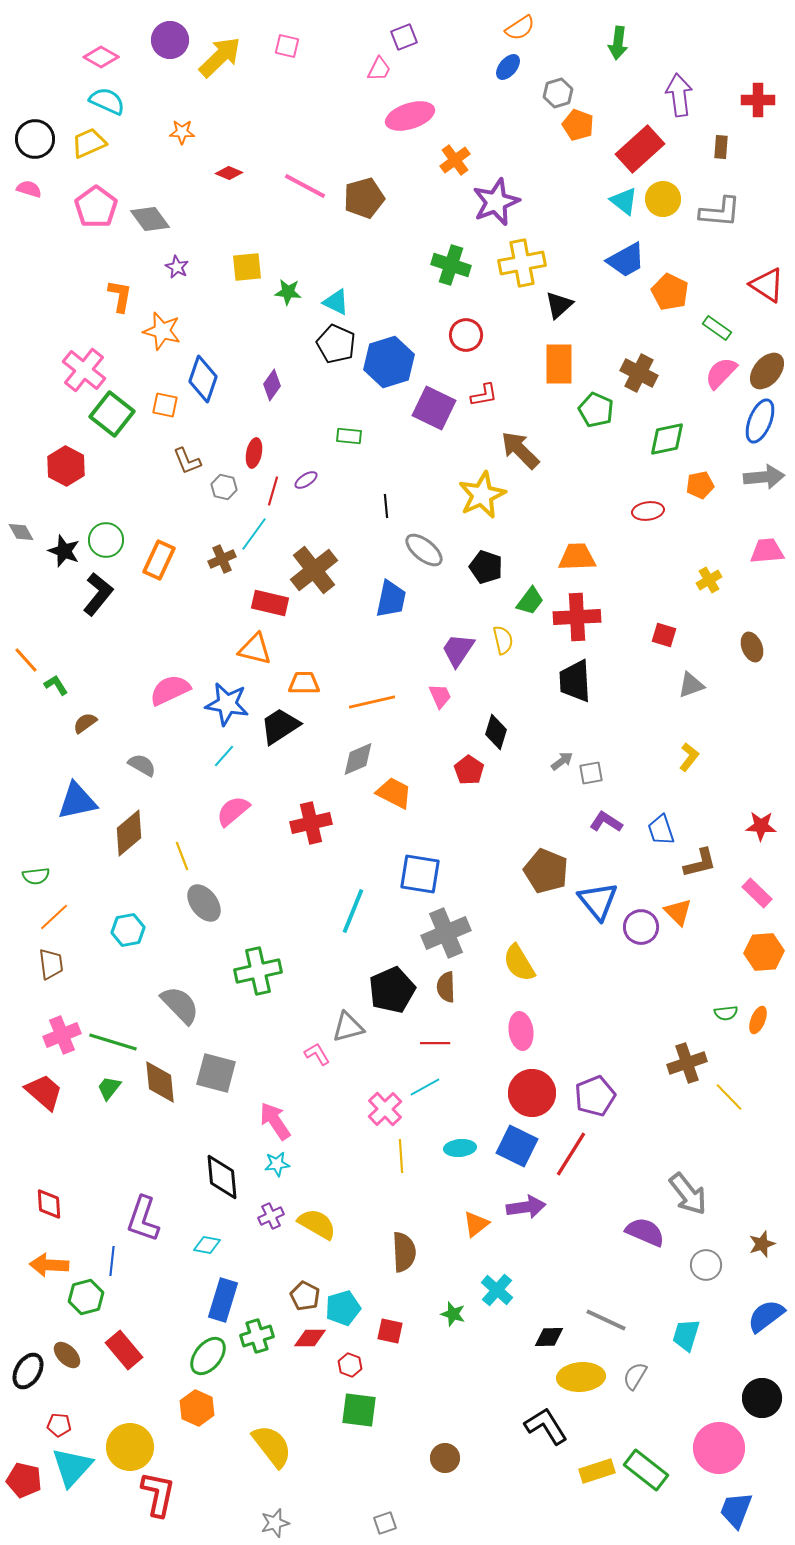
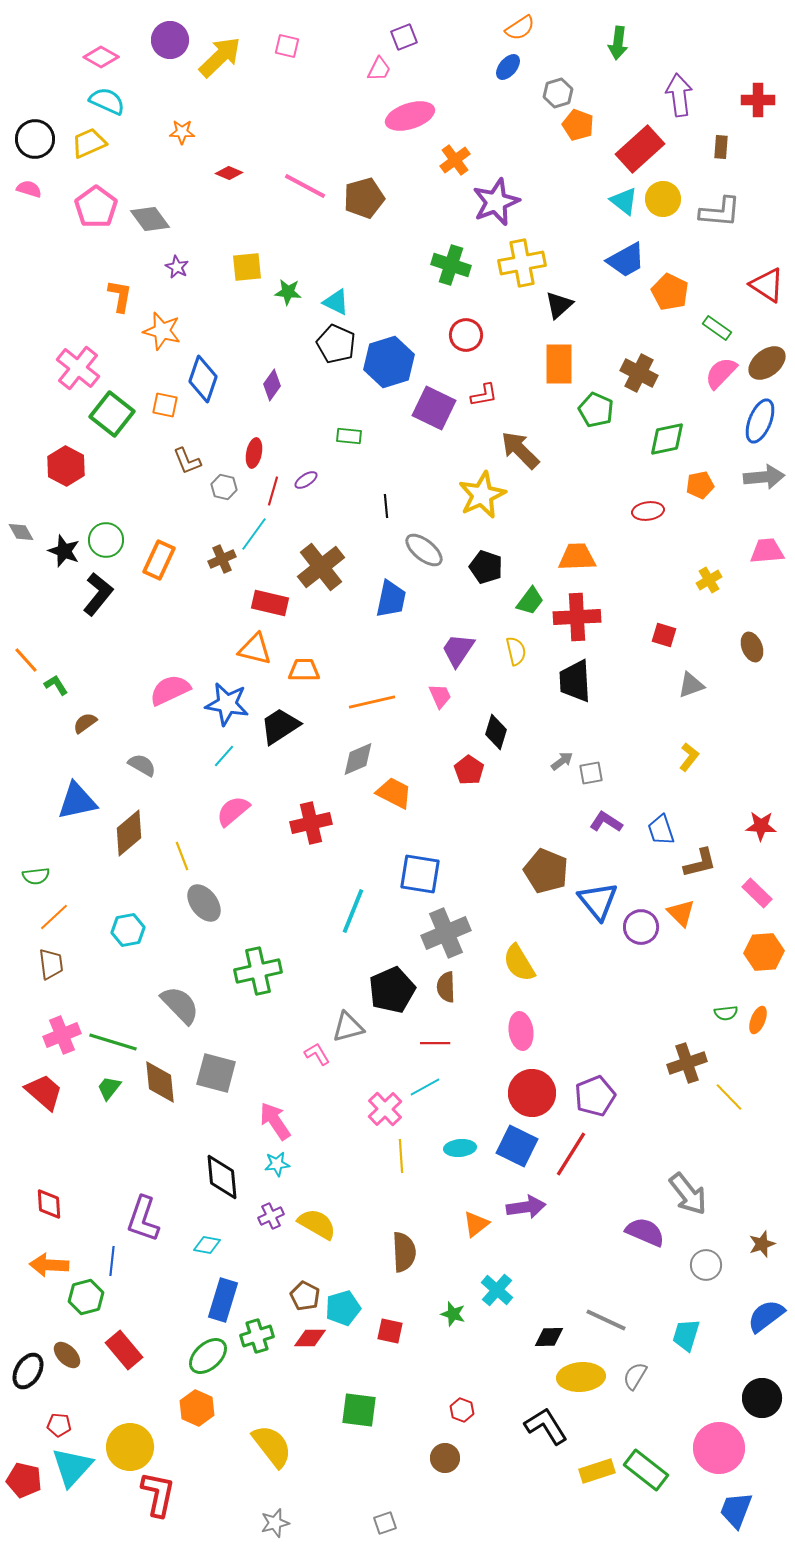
pink cross at (84, 370): moved 6 px left, 2 px up
brown ellipse at (767, 371): moved 8 px up; rotated 12 degrees clockwise
brown cross at (314, 570): moved 7 px right, 3 px up
yellow semicircle at (503, 640): moved 13 px right, 11 px down
orange trapezoid at (304, 683): moved 13 px up
orange triangle at (678, 912): moved 3 px right, 1 px down
green ellipse at (208, 1356): rotated 9 degrees clockwise
red hexagon at (350, 1365): moved 112 px right, 45 px down
